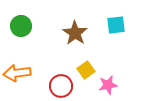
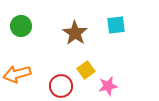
orange arrow: moved 1 px down; rotated 8 degrees counterclockwise
pink star: moved 1 px down
